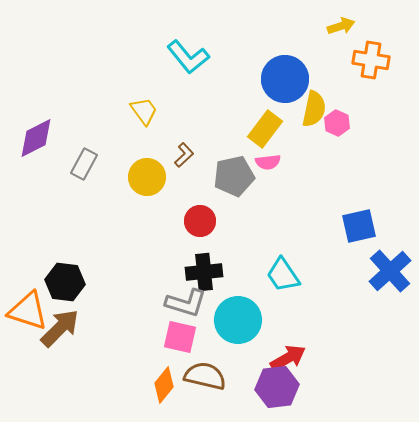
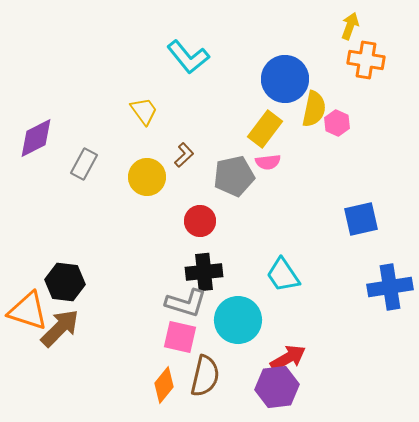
yellow arrow: moved 9 px right; rotated 52 degrees counterclockwise
orange cross: moved 5 px left
blue square: moved 2 px right, 7 px up
blue cross: moved 16 px down; rotated 33 degrees clockwise
brown semicircle: rotated 90 degrees clockwise
